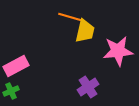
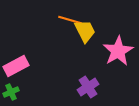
orange line: moved 3 px down
yellow trapezoid: rotated 40 degrees counterclockwise
pink star: rotated 24 degrees counterclockwise
green cross: moved 1 px down
